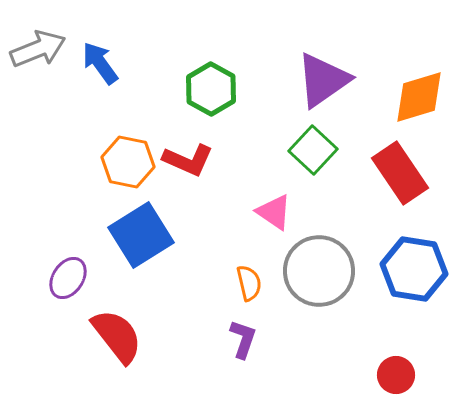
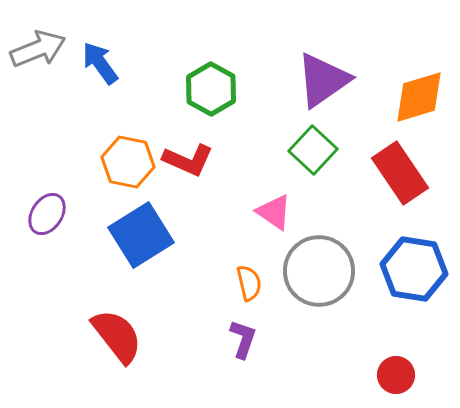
purple ellipse: moved 21 px left, 64 px up
